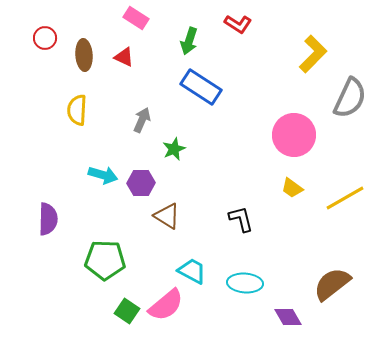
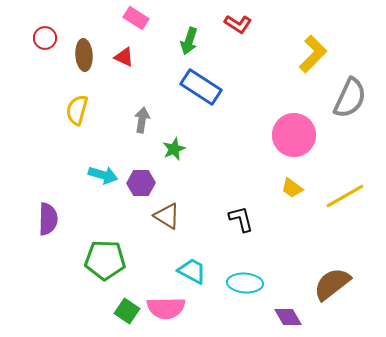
yellow semicircle: rotated 12 degrees clockwise
gray arrow: rotated 15 degrees counterclockwise
yellow line: moved 2 px up
pink semicircle: moved 3 px down; rotated 39 degrees clockwise
